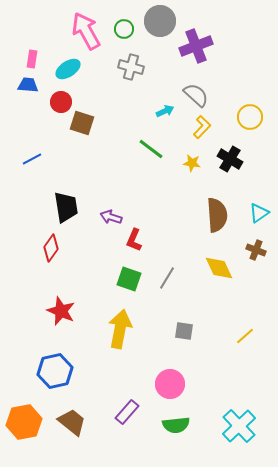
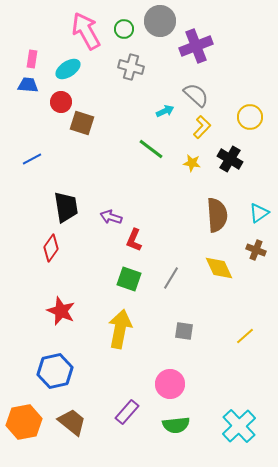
gray line: moved 4 px right
